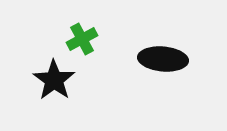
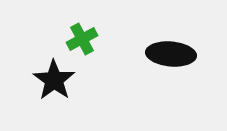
black ellipse: moved 8 px right, 5 px up
